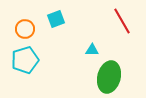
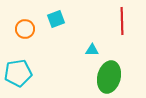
red line: rotated 28 degrees clockwise
cyan pentagon: moved 7 px left, 13 px down; rotated 8 degrees clockwise
